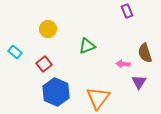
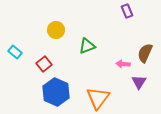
yellow circle: moved 8 px right, 1 px down
brown semicircle: rotated 42 degrees clockwise
